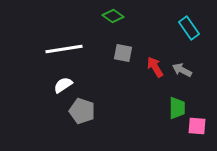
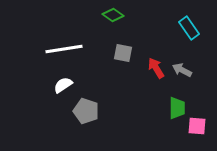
green diamond: moved 1 px up
red arrow: moved 1 px right, 1 px down
gray pentagon: moved 4 px right
